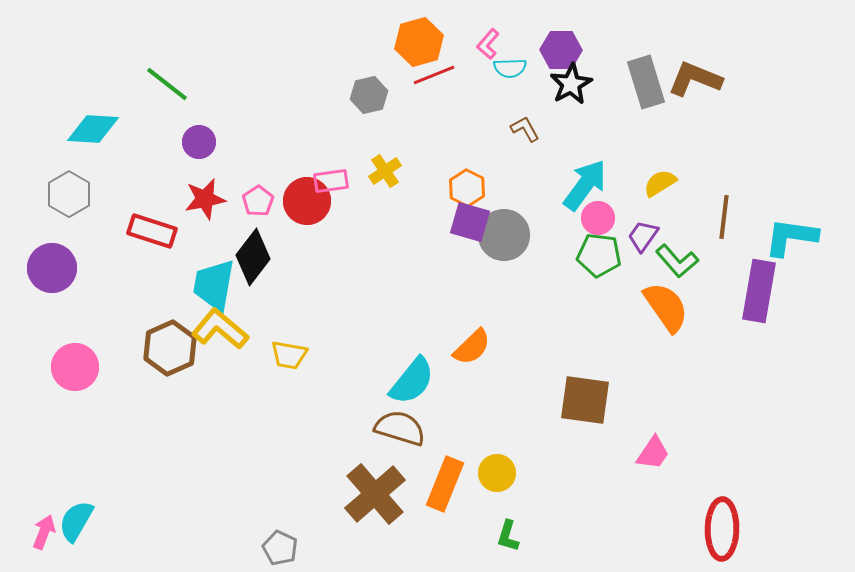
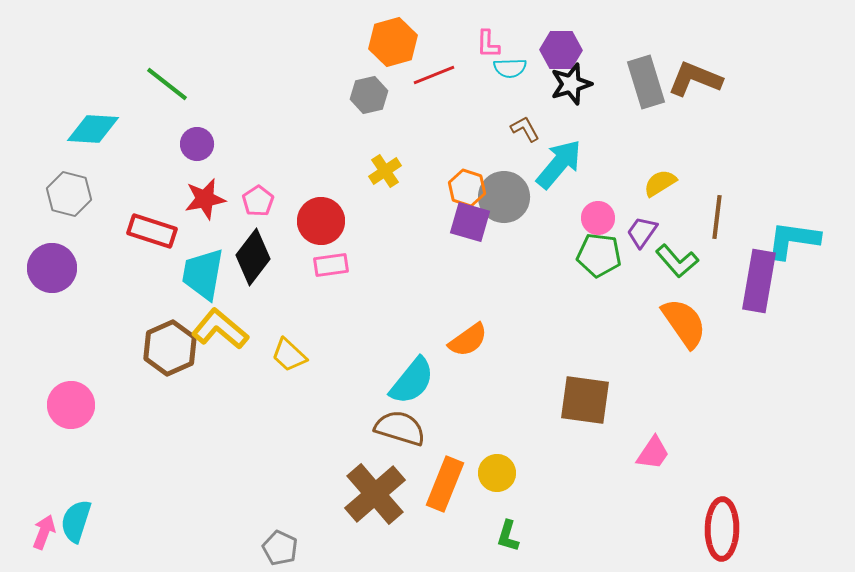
orange hexagon at (419, 42): moved 26 px left
pink L-shape at (488, 44): rotated 40 degrees counterclockwise
black star at (571, 84): rotated 12 degrees clockwise
purple circle at (199, 142): moved 2 px left, 2 px down
pink rectangle at (331, 181): moved 84 px down
cyan arrow at (585, 185): moved 26 px left, 21 px up; rotated 4 degrees clockwise
orange hexagon at (467, 188): rotated 9 degrees counterclockwise
gray hexagon at (69, 194): rotated 15 degrees counterclockwise
red circle at (307, 201): moved 14 px right, 20 px down
brown line at (724, 217): moved 7 px left
gray circle at (504, 235): moved 38 px up
purple trapezoid at (643, 236): moved 1 px left, 4 px up
cyan L-shape at (791, 237): moved 2 px right, 3 px down
cyan trapezoid at (214, 285): moved 11 px left, 11 px up
purple rectangle at (759, 291): moved 10 px up
orange semicircle at (666, 307): moved 18 px right, 16 px down
orange semicircle at (472, 347): moved 4 px left, 7 px up; rotated 9 degrees clockwise
yellow trapezoid at (289, 355): rotated 33 degrees clockwise
pink circle at (75, 367): moved 4 px left, 38 px down
cyan semicircle at (76, 521): rotated 12 degrees counterclockwise
